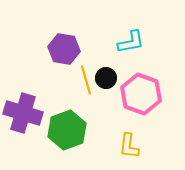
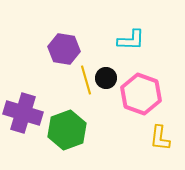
cyan L-shape: moved 2 px up; rotated 12 degrees clockwise
yellow L-shape: moved 31 px right, 8 px up
